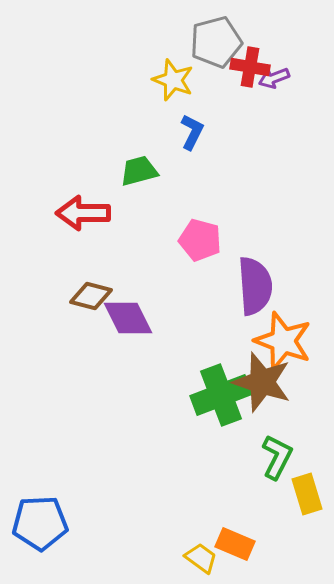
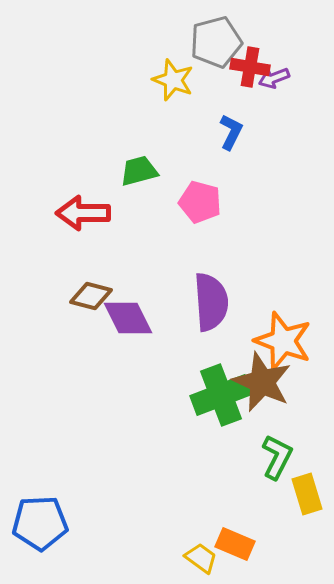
blue L-shape: moved 39 px right
pink pentagon: moved 38 px up
purple semicircle: moved 44 px left, 16 px down
brown star: rotated 6 degrees clockwise
